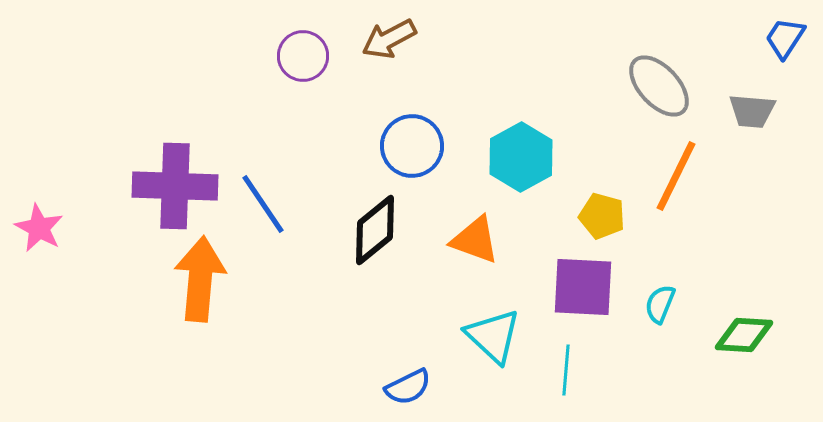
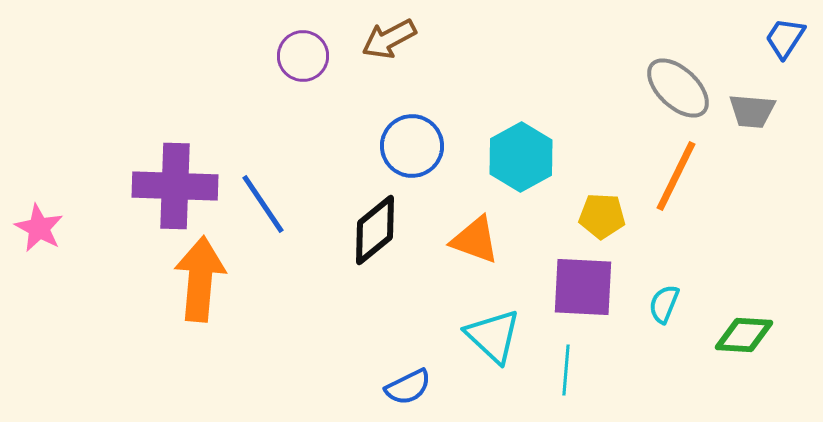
gray ellipse: moved 19 px right, 2 px down; rotated 4 degrees counterclockwise
yellow pentagon: rotated 12 degrees counterclockwise
cyan semicircle: moved 4 px right
